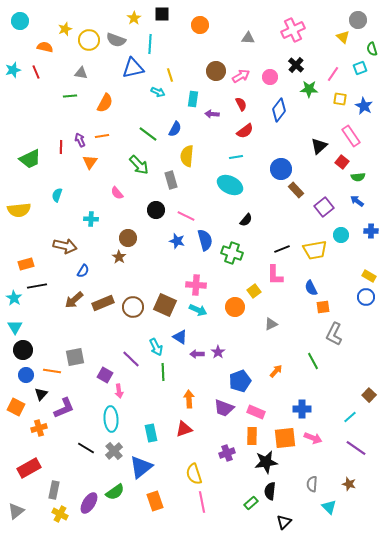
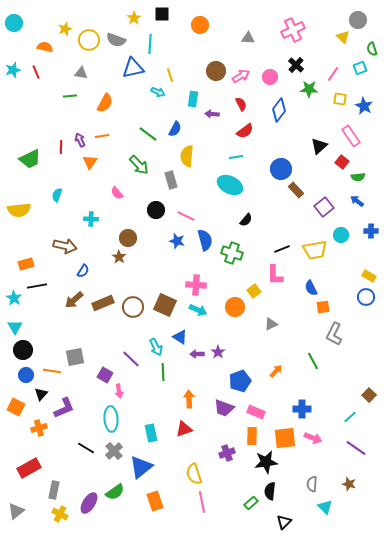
cyan circle at (20, 21): moved 6 px left, 2 px down
cyan triangle at (329, 507): moved 4 px left
